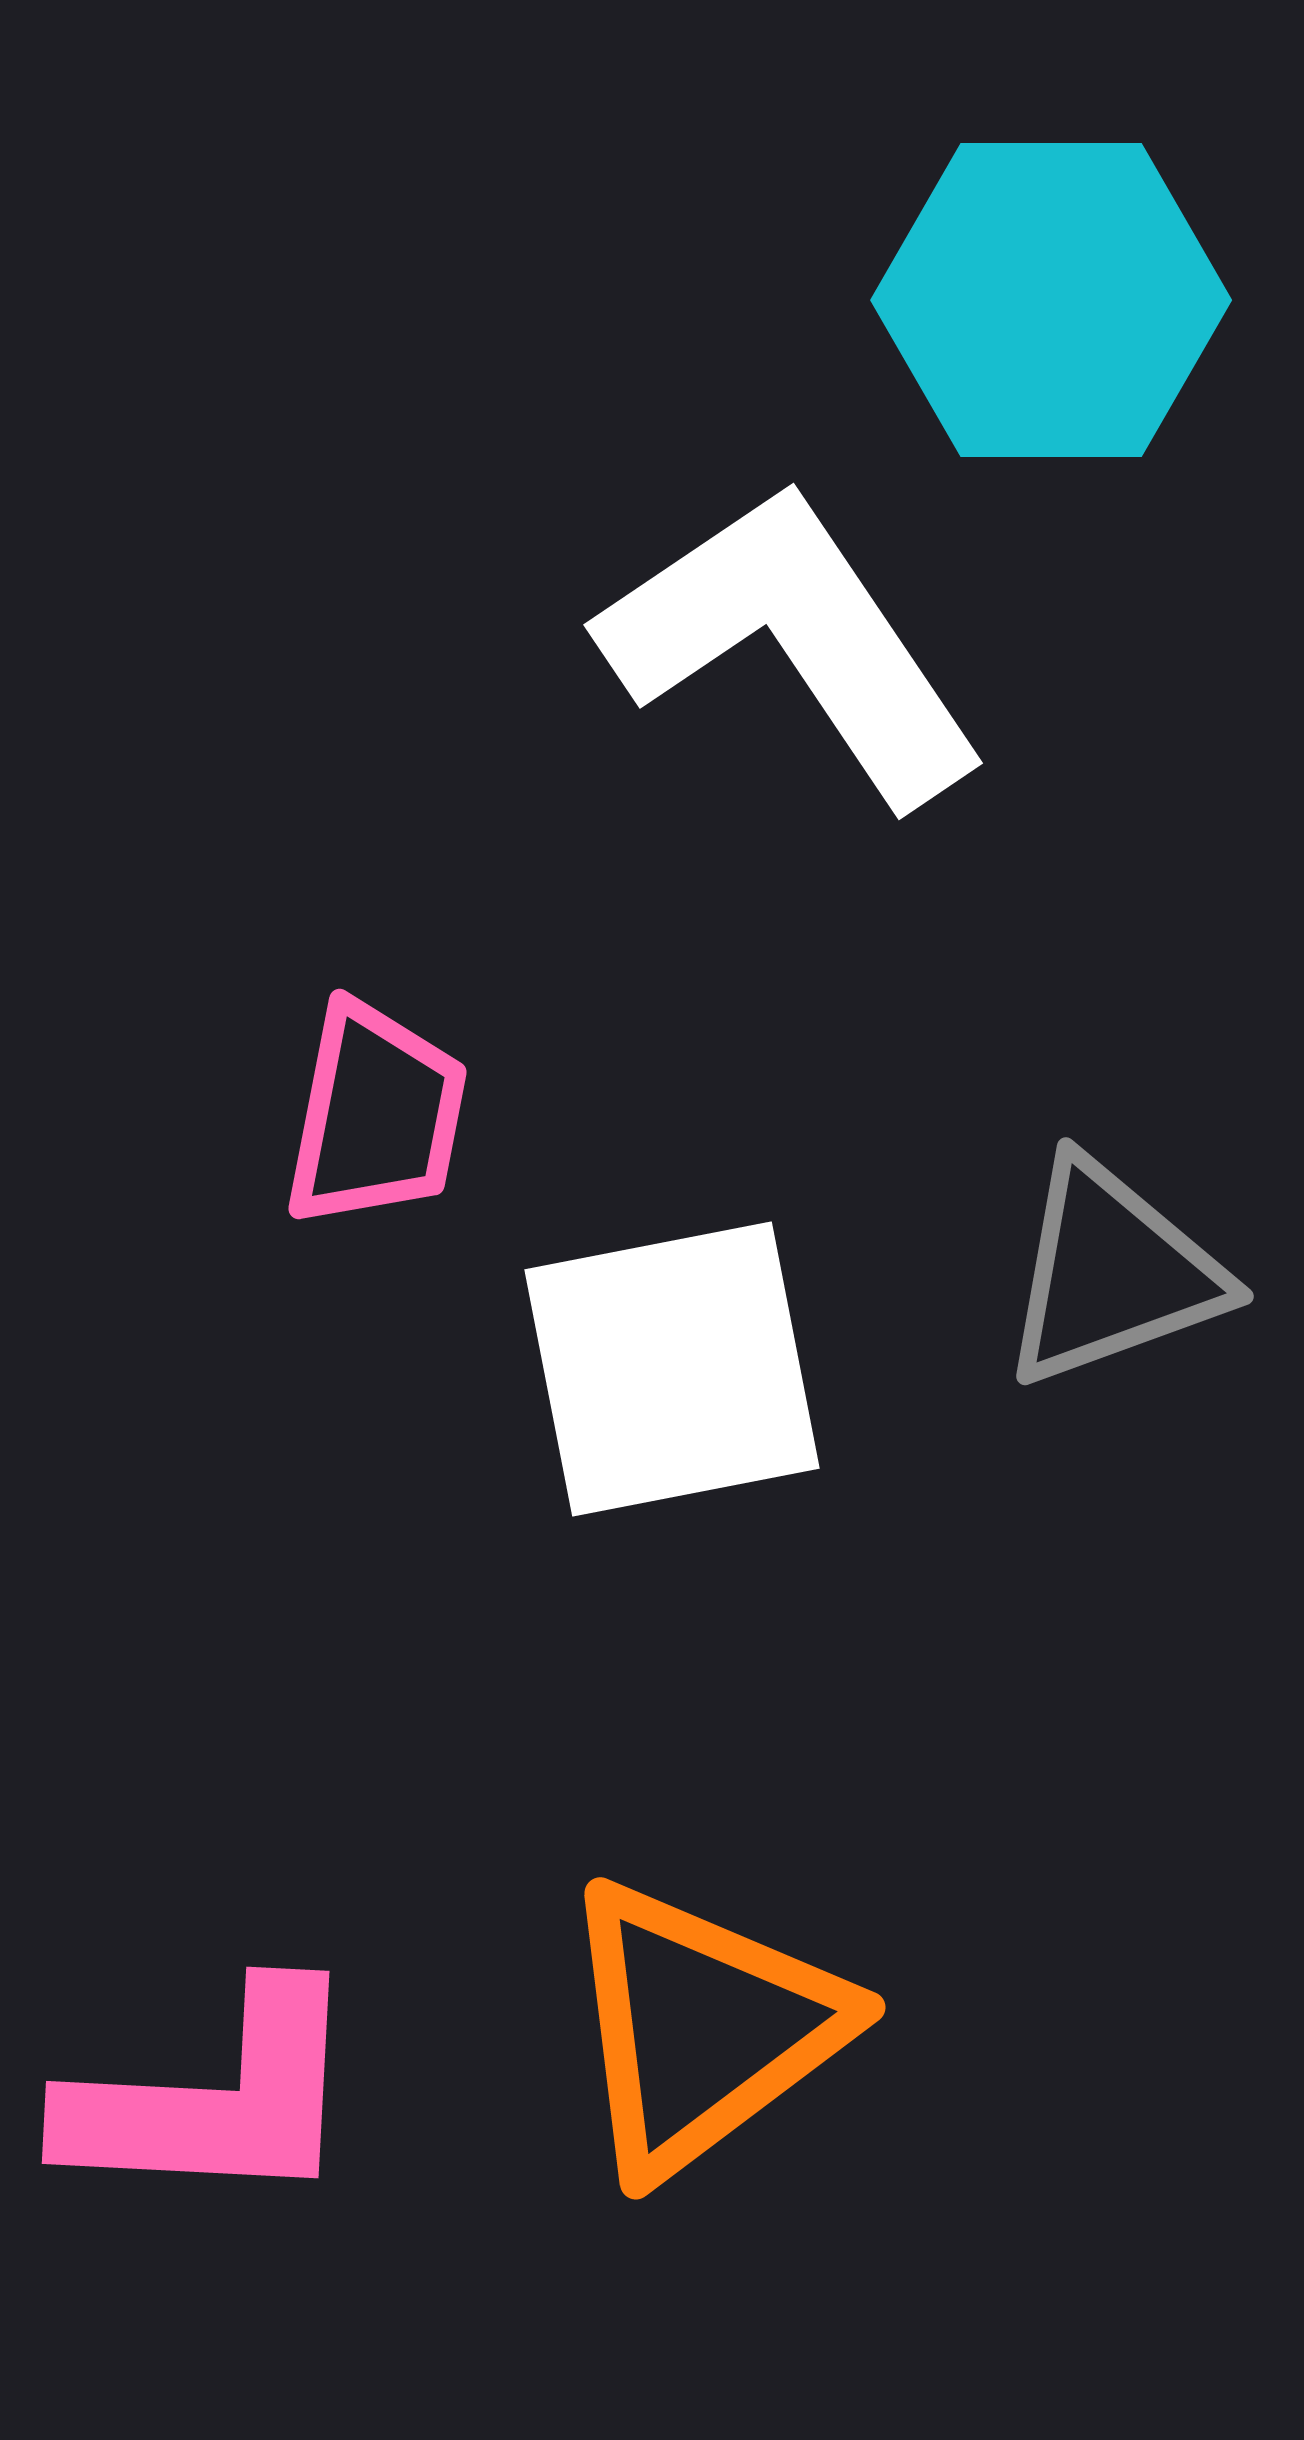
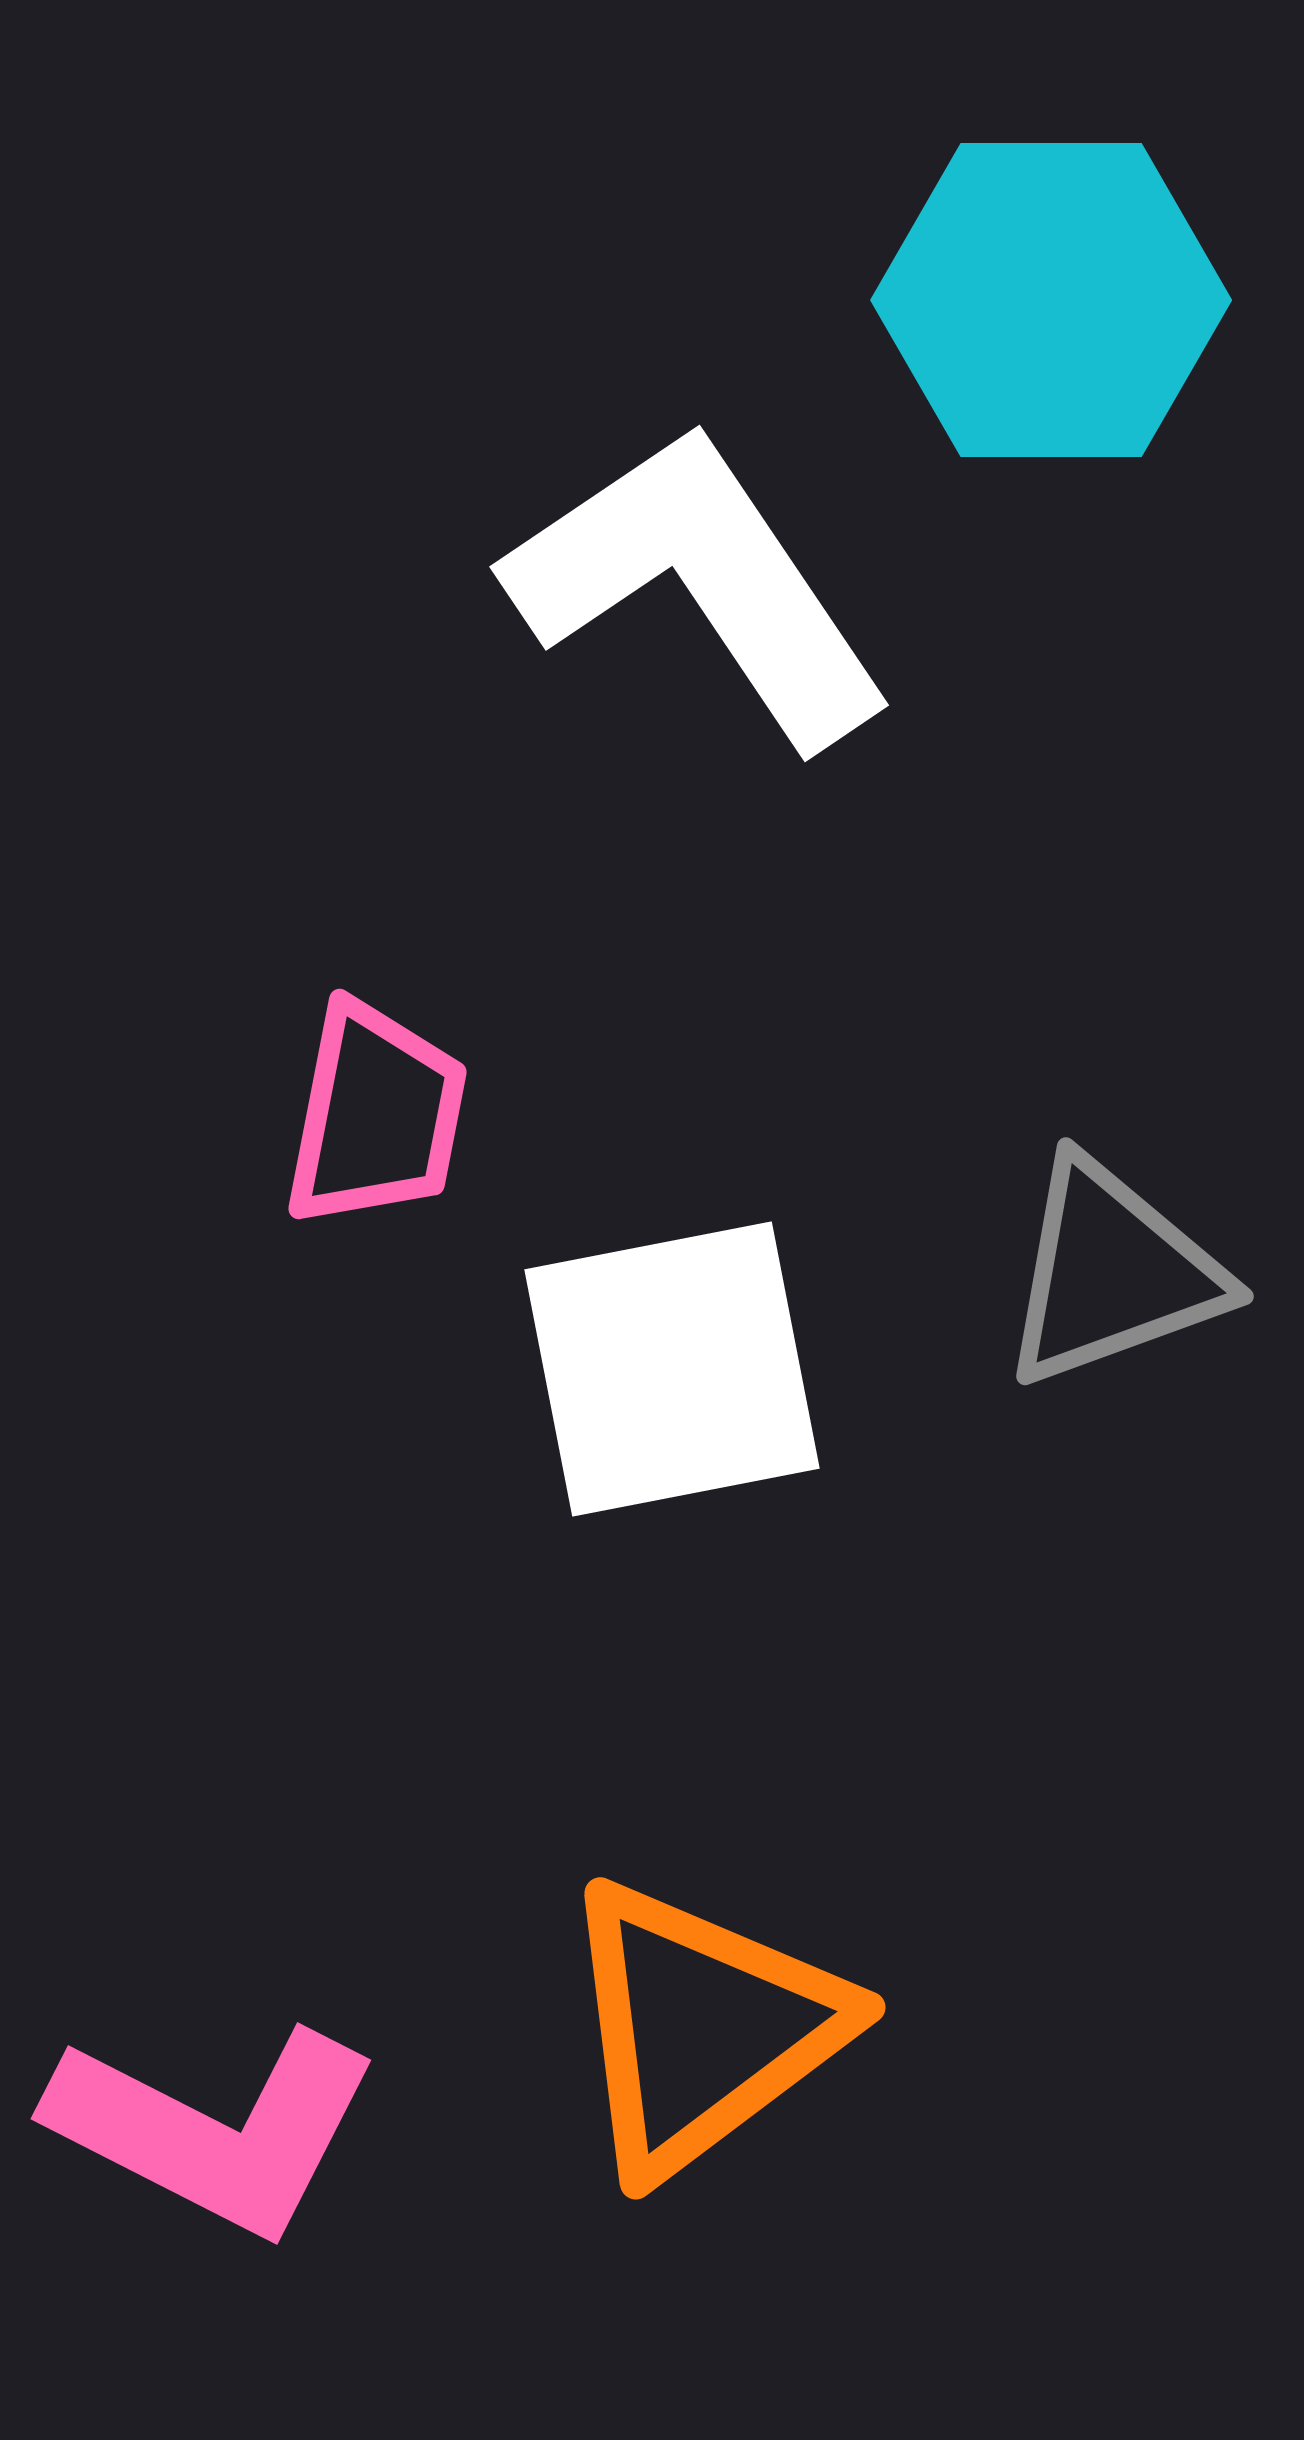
white L-shape: moved 94 px left, 58 px up
pink L-shape: moved 31 px down; rotated 24 degrees clockwise
